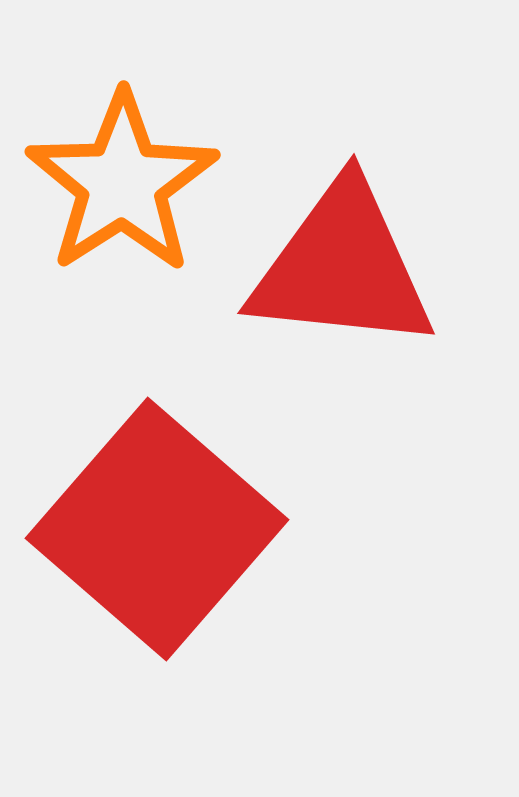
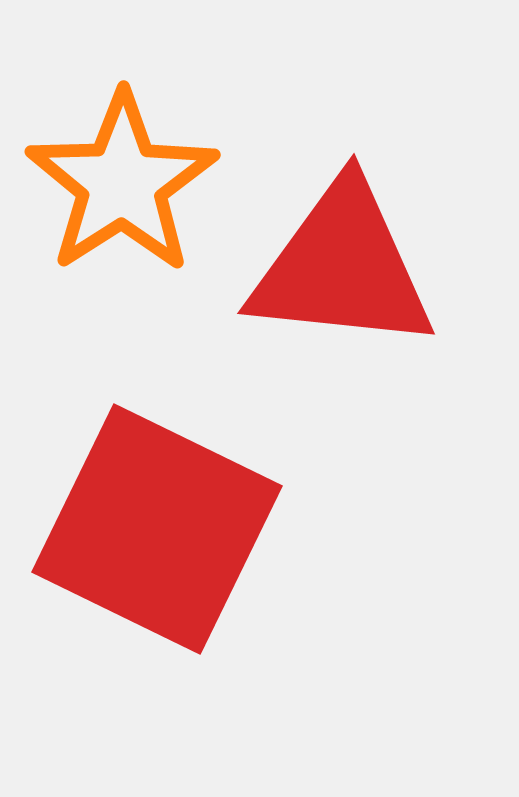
red square: rotated 15 degrees counterclockwise
